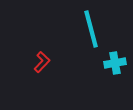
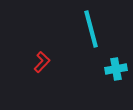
cyan cross: moved 1 px right, 6 px down
